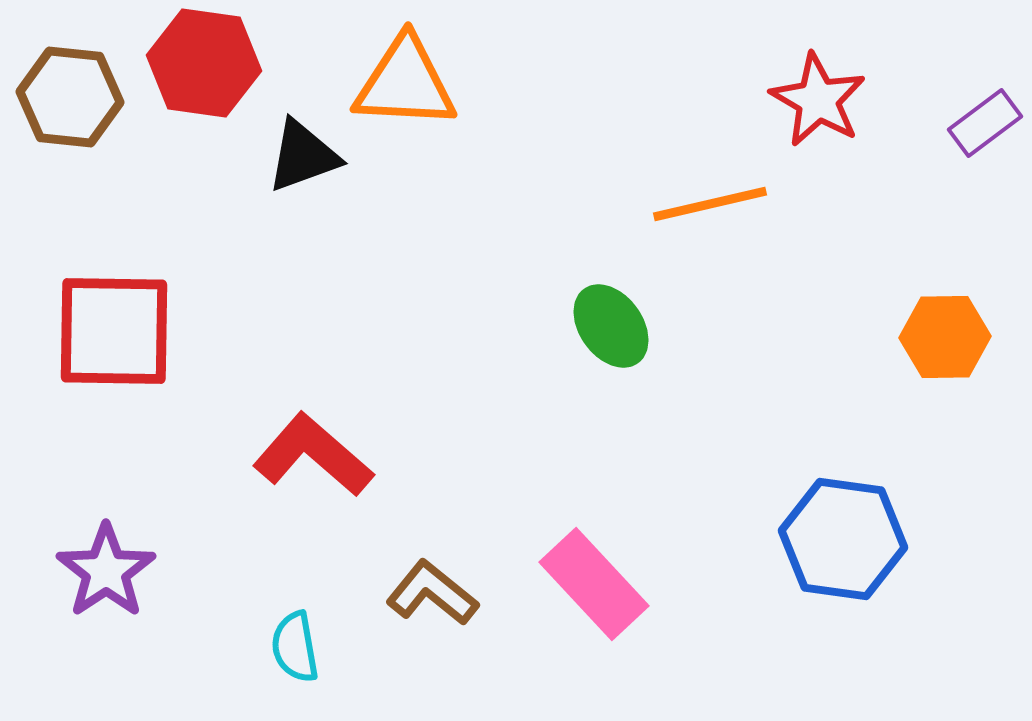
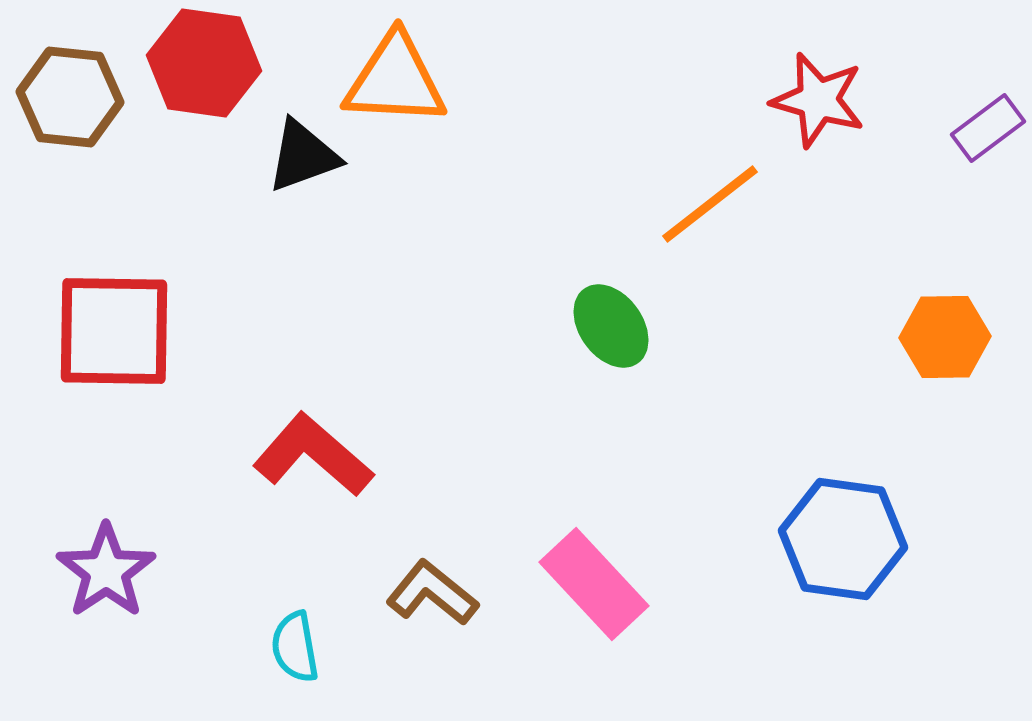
orange triangle: moved 10 px left, 3 px up
red star: rotated 14 degrees counterclockwise
purple rectangle: moved 3 px right, 5 px down
orange line: rotated 25 degrees counterclockwise
